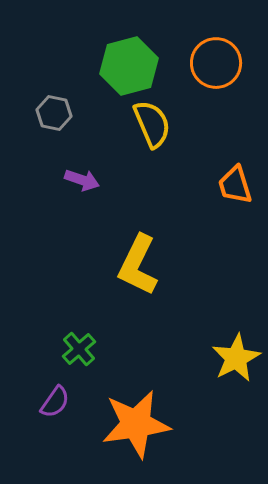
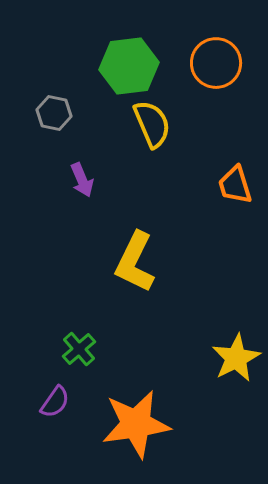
green hexagon: rotated 8 degrees clockwise
purple arrow: rotated 48 degrees clockwise
yellow L-shape: moved 3 px left, 3 px up
